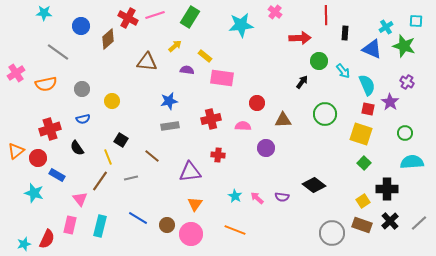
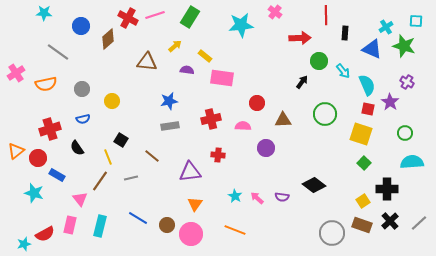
red semicircle at (47, 239): moved 2 px left, 5 px up; rotated 36 degrees clockwise
